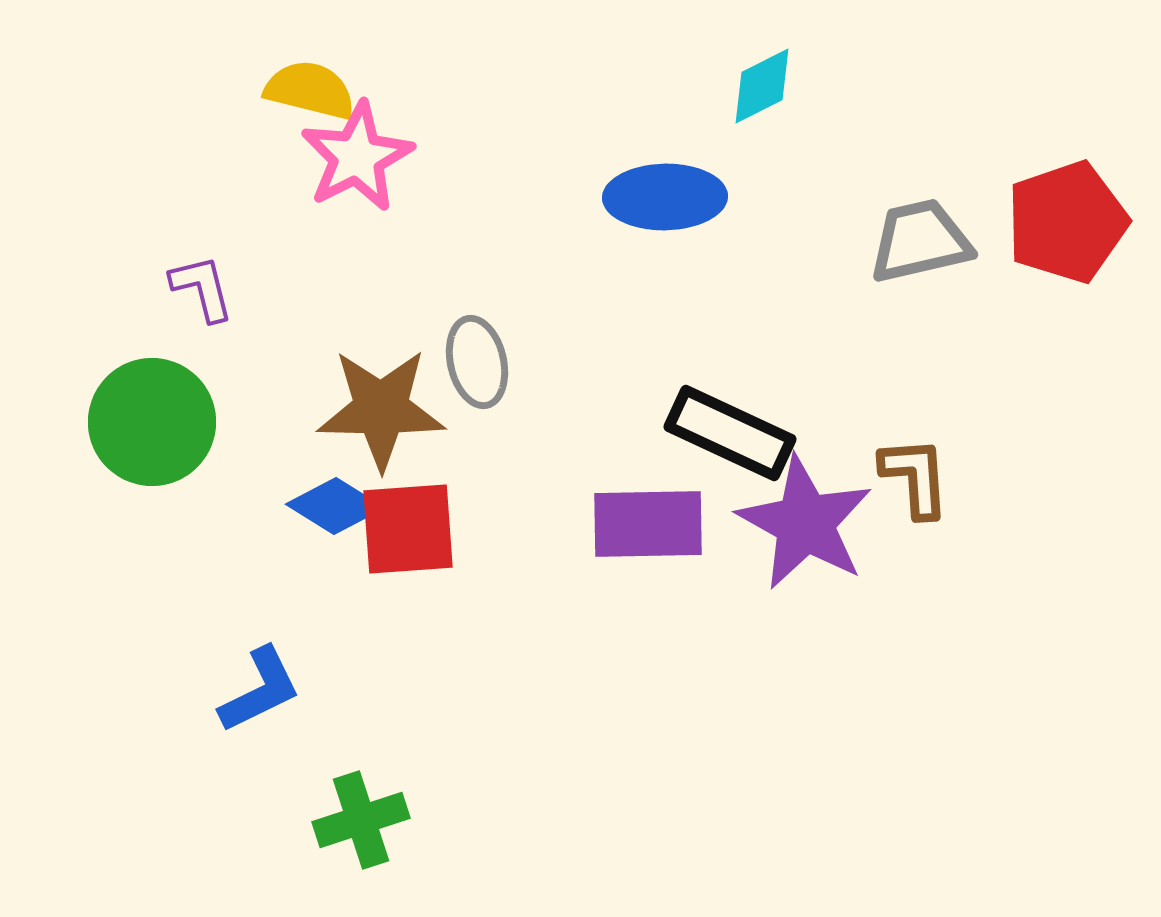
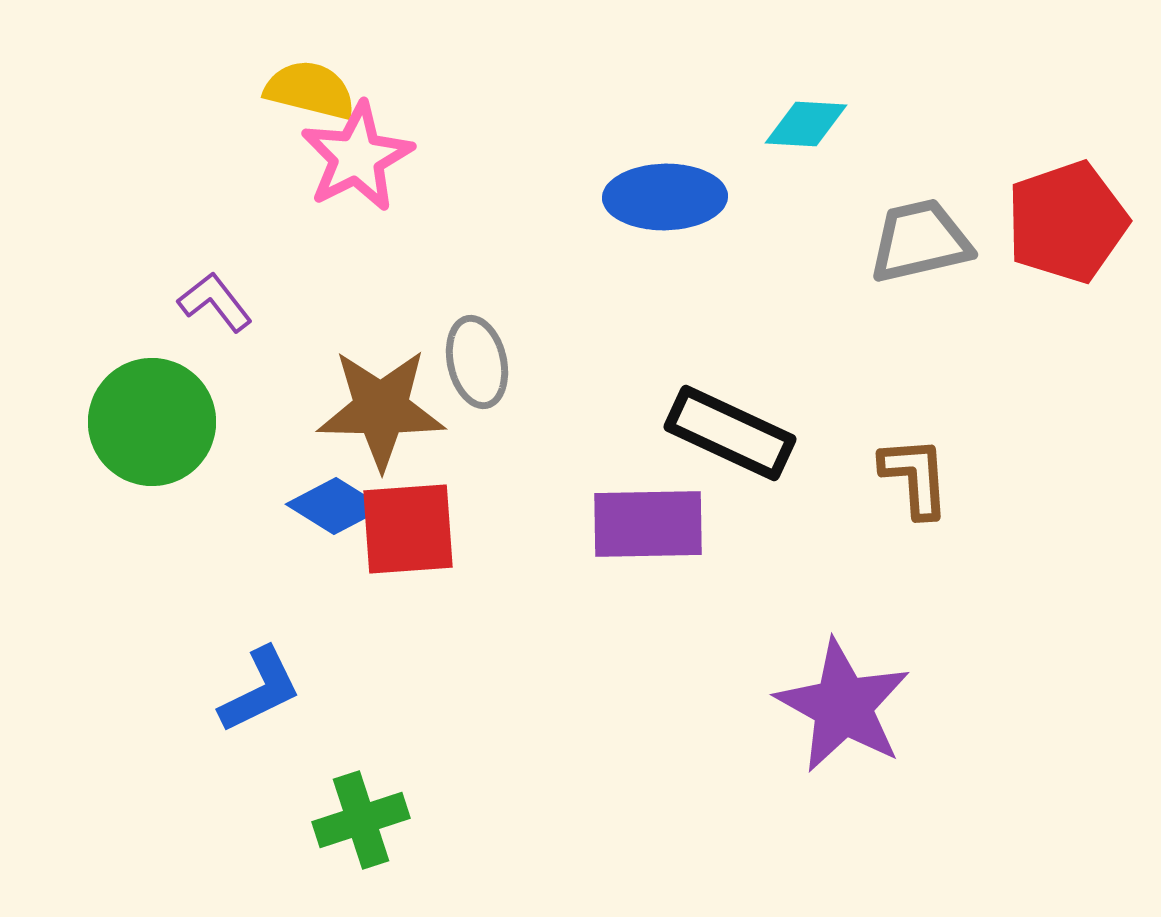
cyan diamond: moved 44 px right, 38 px down; rotated 30 degrees clockwise
purple L-shape: moved 13 px right, 14 px down; rotated 24 degrees counterclockwise
purple star: moved 38 px right, 183 px down
